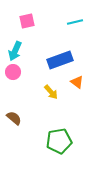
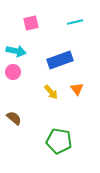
pink square: moved 4 px right, 2 px down
cyan arrow: moved 1 px right; rotated 102 degrees counterclockwise
orange triangle: moved 7 px down; rotated 16 degrees clockwise
green pentagon: rotated 20 degrees clockwise
